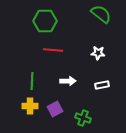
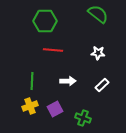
green semicircle: moved 3 px left
white rectangle: rotated 32 degrees counterclockwise
yellow cross: rotated 21 degrees counterclockwise
